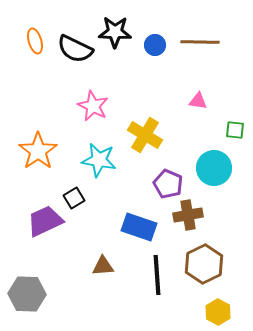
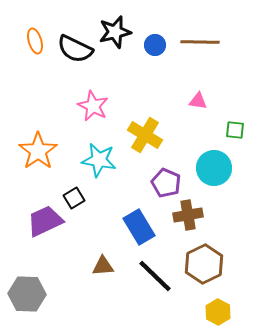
black star: rotated 16 degrees counterclockwise
purple pentagon: moved 2 px left, 1 px up
blue rectangle: rotated 40 degrees clockwise
black line: moved 2 px left, 1 px down; rotated 42 degrees counterclockwise
